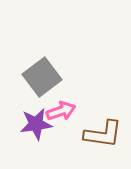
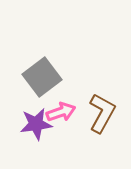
pink arrow: moved 1 px down
brown L-shape: moved 1 px left, 21 px up; rotated 69 degrees counterclockwise
